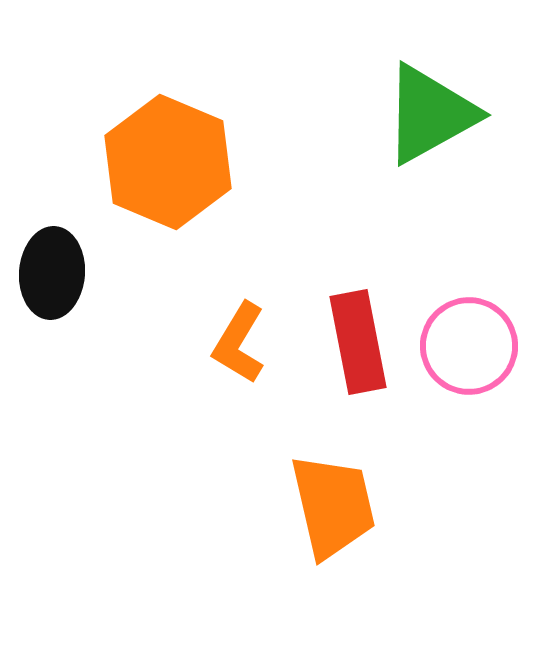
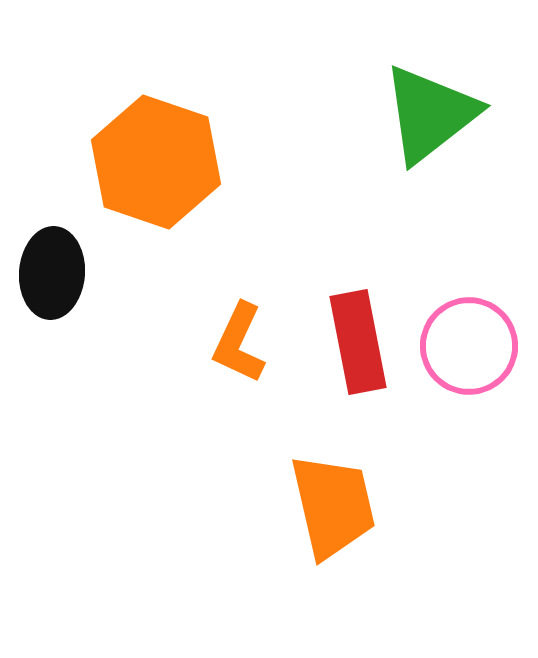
green triangle: rotated 9 degrees counterclockwise
orange hexagon: moved 12 px left; rotated 4 degrees counterclockwise
orange L-shape: rotated 6 degrees counterclockwise
